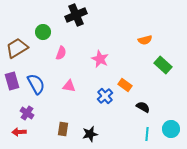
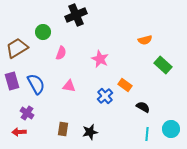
black star: moved 2 px up
